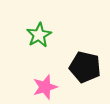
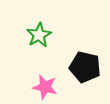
pink star: rotated 30 degrees clockwise
